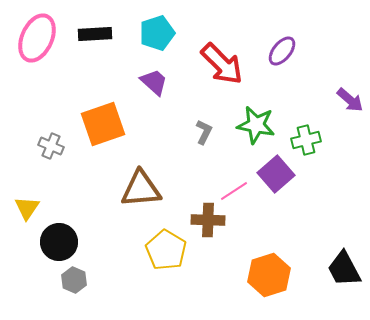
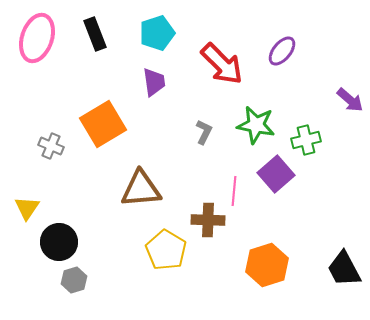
black rectangle: rotated 72 degrees clockwise
pink ellipse: rotated 6 degrees counterclockwise
purple trapezoid: rotated 40 degrees clockwise
orange square: rotated 12 degrees counterclockwise
pink line: rotated 52 degrees counterclockwise
orange hexagon: moved 2 px left, 10 px up
gray hexagon: rotated 20 degrees clockwise
